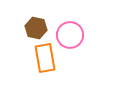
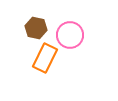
orange rectangle: rotated 36 degrees clockwise
